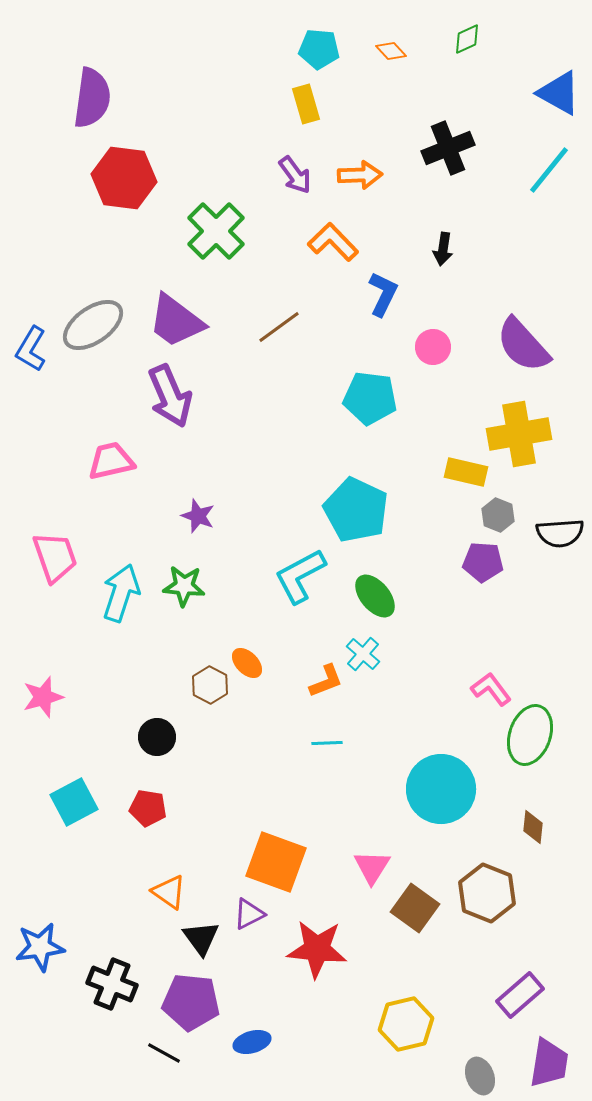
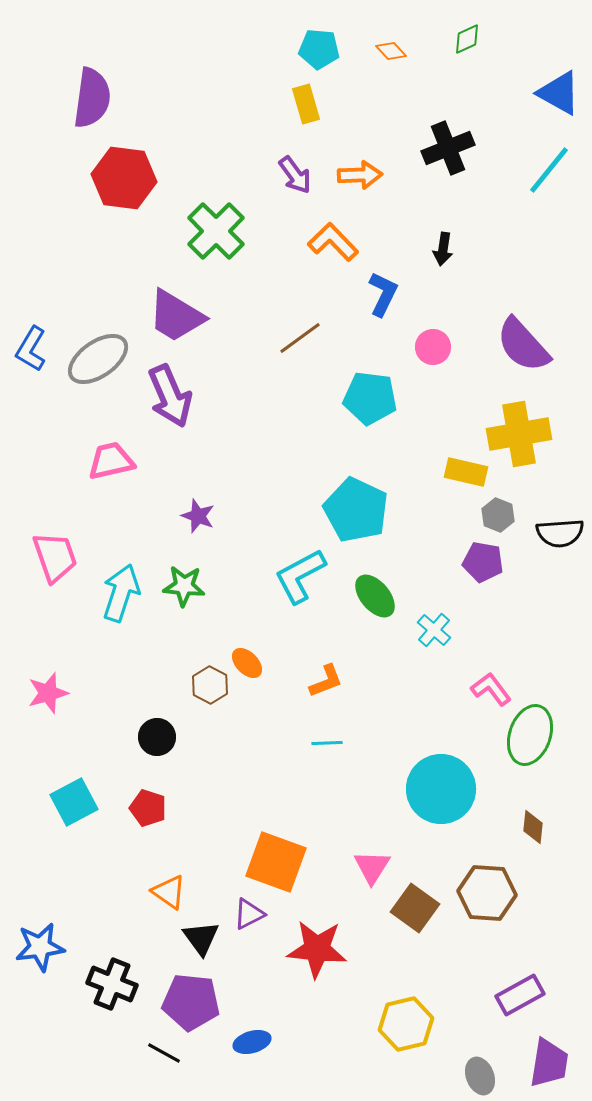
purple trapezoid at (176, 321): moved 5 px up; rotated 6 degrees counterclockwise
gray ellipse at (93, 325): moved 5 px right, 34 px down
brown line at (279, 327): moved 21 px right, 11 px down
purple pentagon at (483, 562): rotated 6 degrees clockwise
cyan cross at (363, 654): moved 71 px right, 24 px up
pink star at (43, 697): moved 5 px right, 4 px up
red pentagon at (148, 808): rotated 9 degrees clockwise
brown hexagon at (487, 893): rotated 18 degrees counterclockwise
purple rectangle at (520, 995): rotated 12 degrees clockwise
